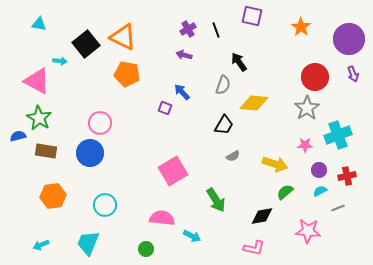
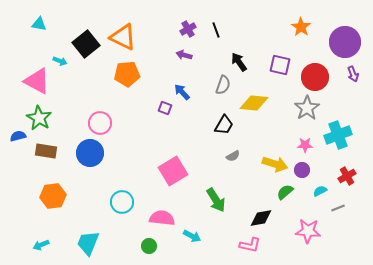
purple square at (252, 16): moved 28 px right, 49 px down
purple circle at (349, 39): moved 4 px left, 3 px down
cyan arrow at (60, 61): rotated 16 degrees clockwise
orange pentagon at (127, 74): rotated 15 degrees counterclockwise
purple circle at (319, 170): moved 17 px left
red cross at (347, 176): rotated 18 degrees counterclockwise
cyan circle at (105, 205): moved 17 px right, 3 px up
black diamond at (262, 216): moved 1 px left, 2 px down
pink L-shape at (254, 248): moved 4 px left, 3 px up
green circle at (146, 249): moved 3 px right, 3 px up
